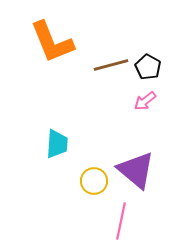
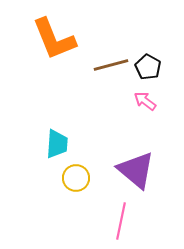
orange L-shape: moved 2 px right, 3 px up
pink arrow: rotated 75 degrees clockwise
yellow circle: moved 18 px left, 3 px up
